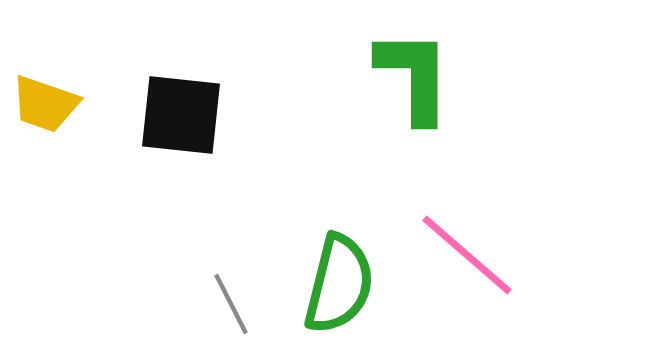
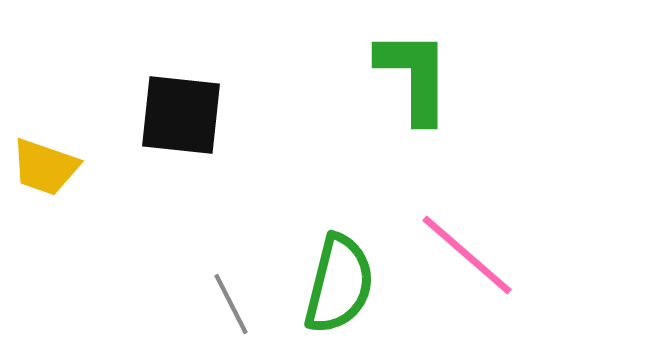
yellow trapezoid: moved 63 px down
